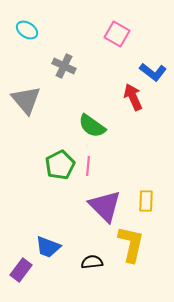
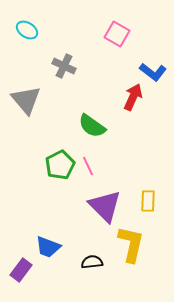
red arrow: rotated 48 degrees clockwise
pink line: rotated 30 degrees counterclockwise
yellow rectangle: moved 2 px right
